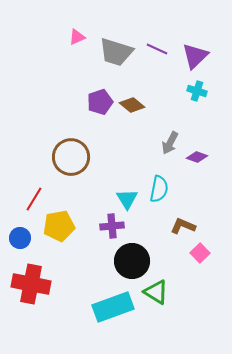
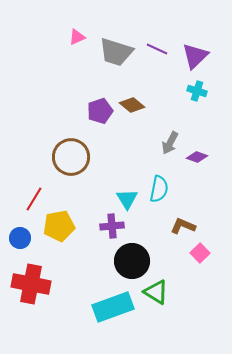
purple pentagon: moved 9 px down
